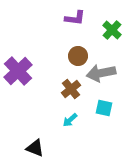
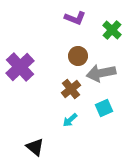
purple L-shape: rotated 15 degrees clockwise
purple cross: moved 2 px right, 4 px up
cyan square: rotated 36 degrees counterclockwise
black triangle: moved 1 px up; rotated 18 degrees clockwise
